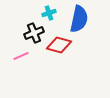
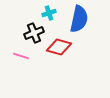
red diamond: moved 2 px down
pink line: rotated 42 degrees clockwise
